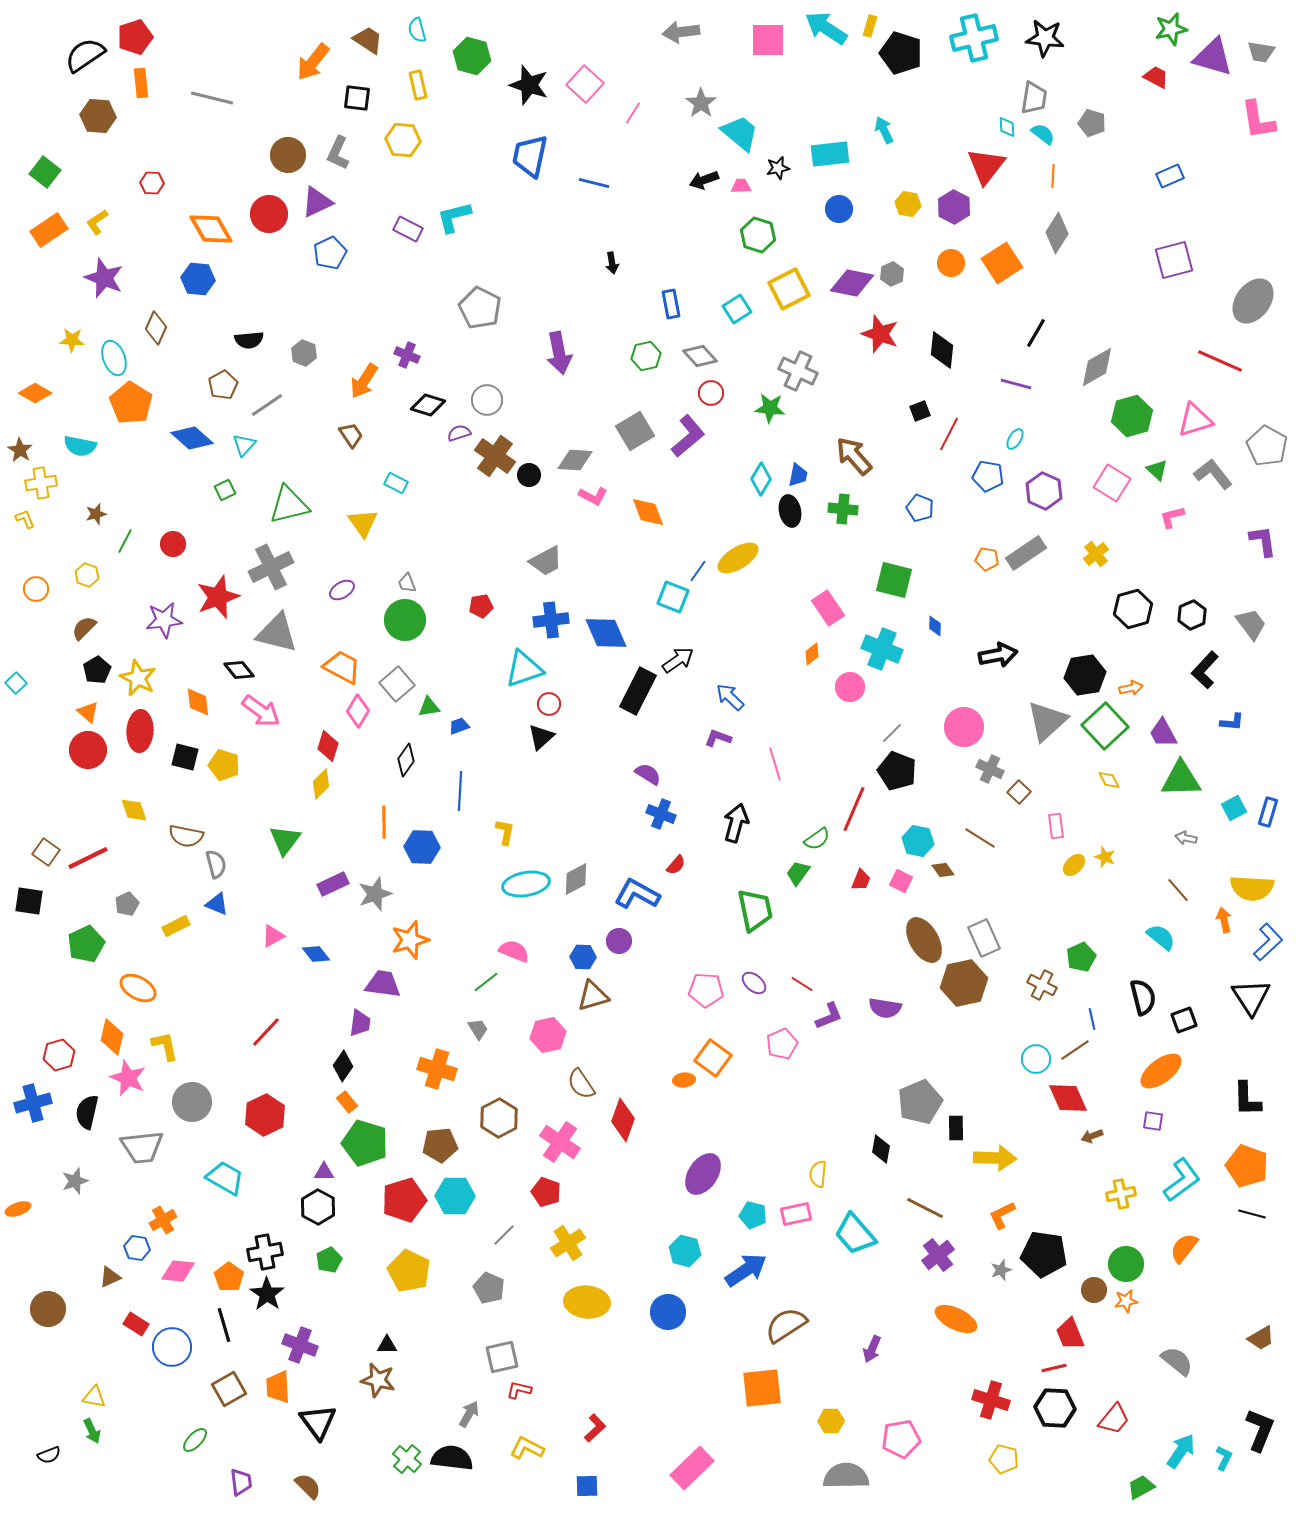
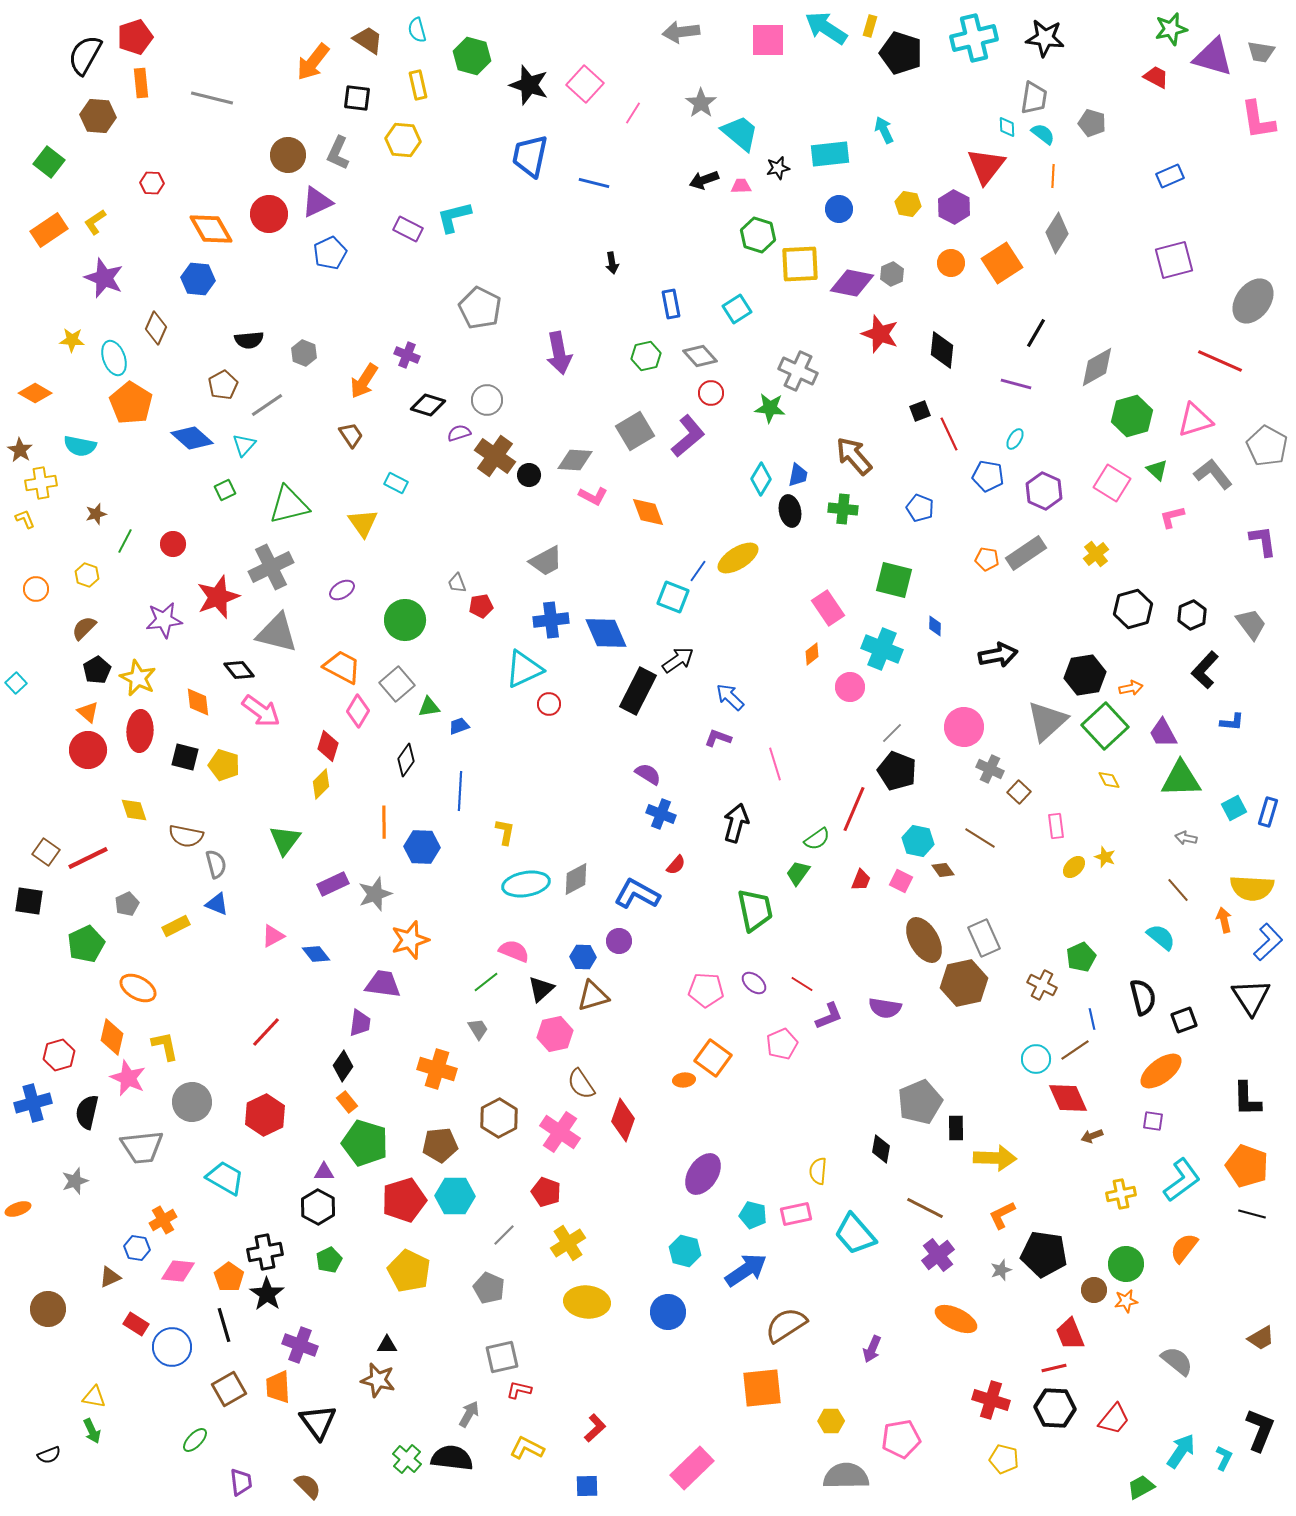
black semicircle at (85, 55): rotated 27 degrees counterclockwise
green square at (45, 172): moved 4 px right, 10 px up
yellow L-shape at (97, 222): moved 2 px left
yellow square at (789, 289): moved 11 px right, 25 px up; rotated 24 degrees clockwise
red line at (949, 434): rotated 52 degrees counterclockwise
gray trapezoid at (407, 583): moved 50 px right
cyan triangle at (524, 669): rotated 6 degrees counterclockwise
black triangle at (541, 737): moved 252 px down
yellow ellipse at (1074, 865): moved 2 px down
pink hexagon at (548, 1035): moved 7 px right, 1 px up
pink cross at (560, 1142): moved 10 px up
yellow semicircle at (818, 1174): moved 3 px up
